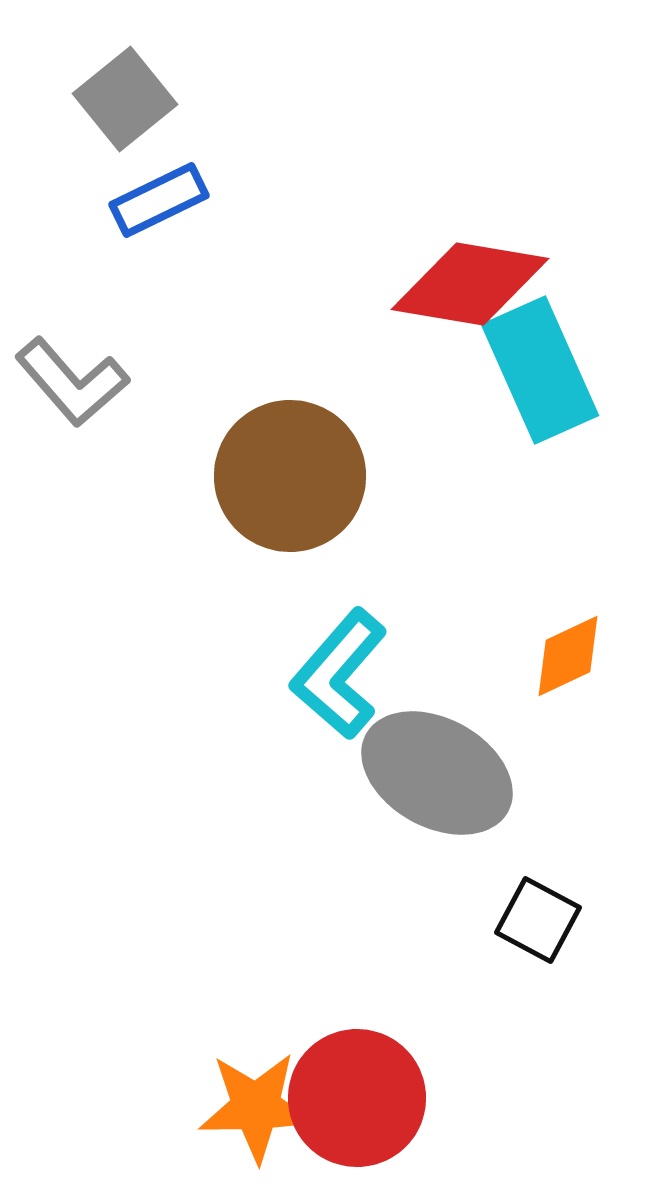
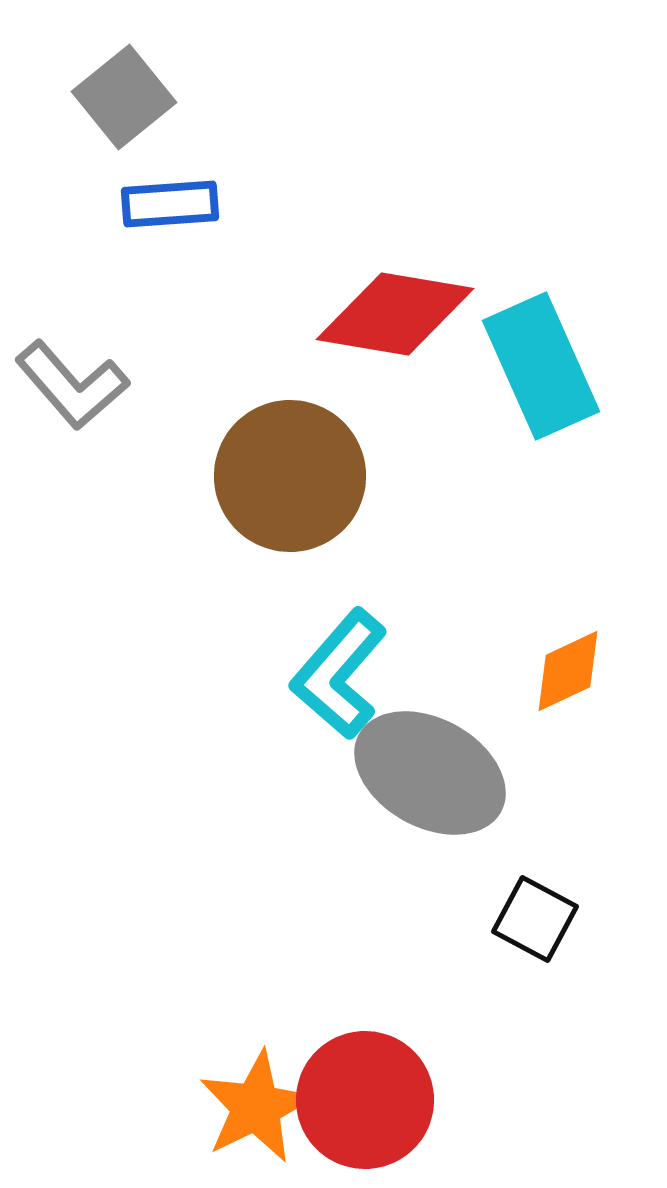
gray square: moved 1 px left, 2 px up
blue rectangle: moved 11 px right, 4 px down; rotated 22 degrees clockwise
red diamond: moved 75 px left, 30 px down
cyan rectangle: moved 1 px right, 4 px up
gray L-shape: moved 3 px down
orange diamond: moved 15 px down
gray ellipse: moved 7 px left
black square: moved 3 px left, 1 px up
red circle: moved 8 px right, 2 px down
orange star: rotated 25 degrees counterclockwise
